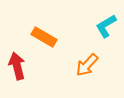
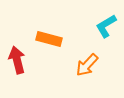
orange rectangle: moved 5 px right, 2 px down; rotated 15 degrees counterclockwise
red arrow: moved 6 px up
